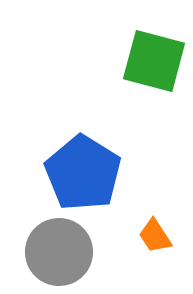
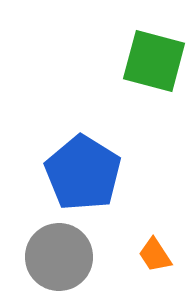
orange trapezoid: moved 19 px down
gray circle: moved 5 px down
